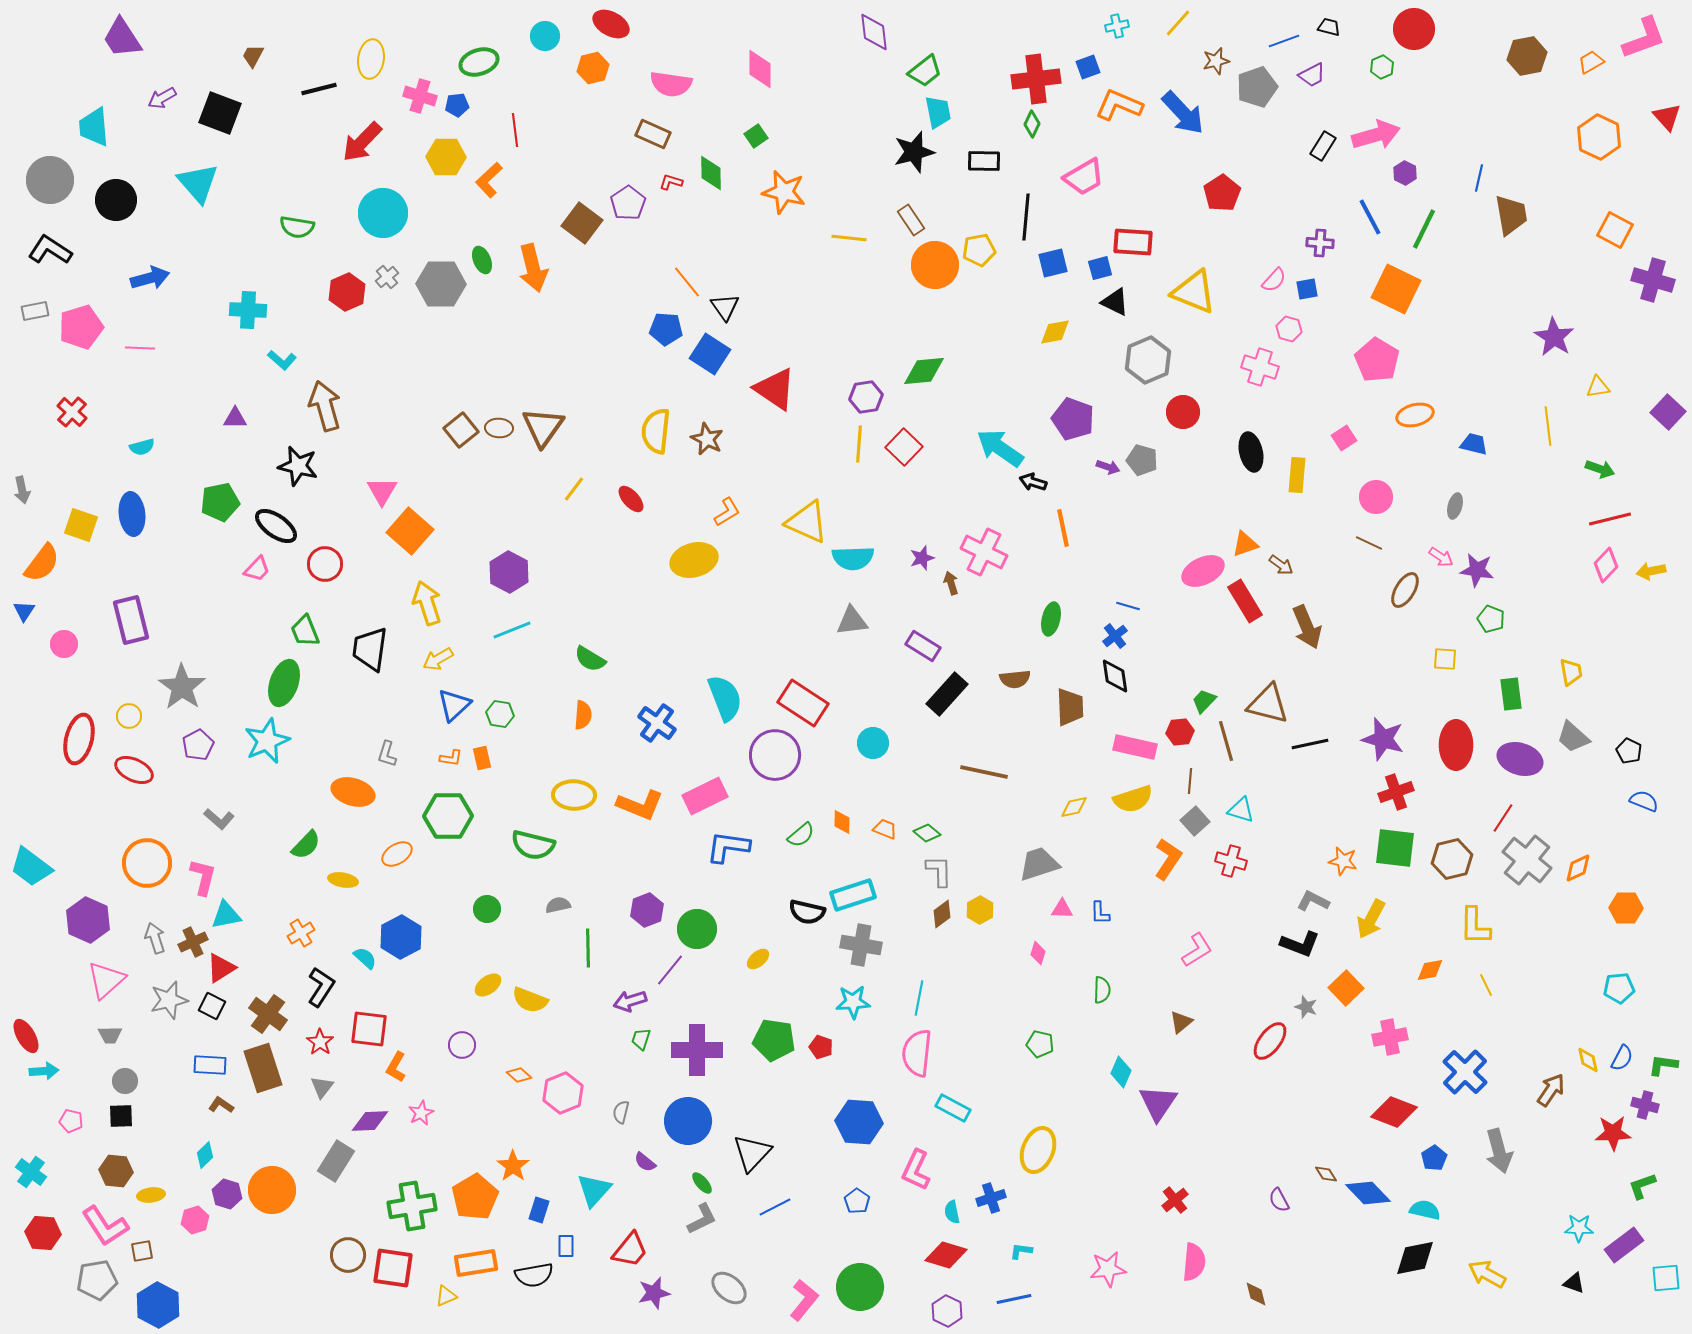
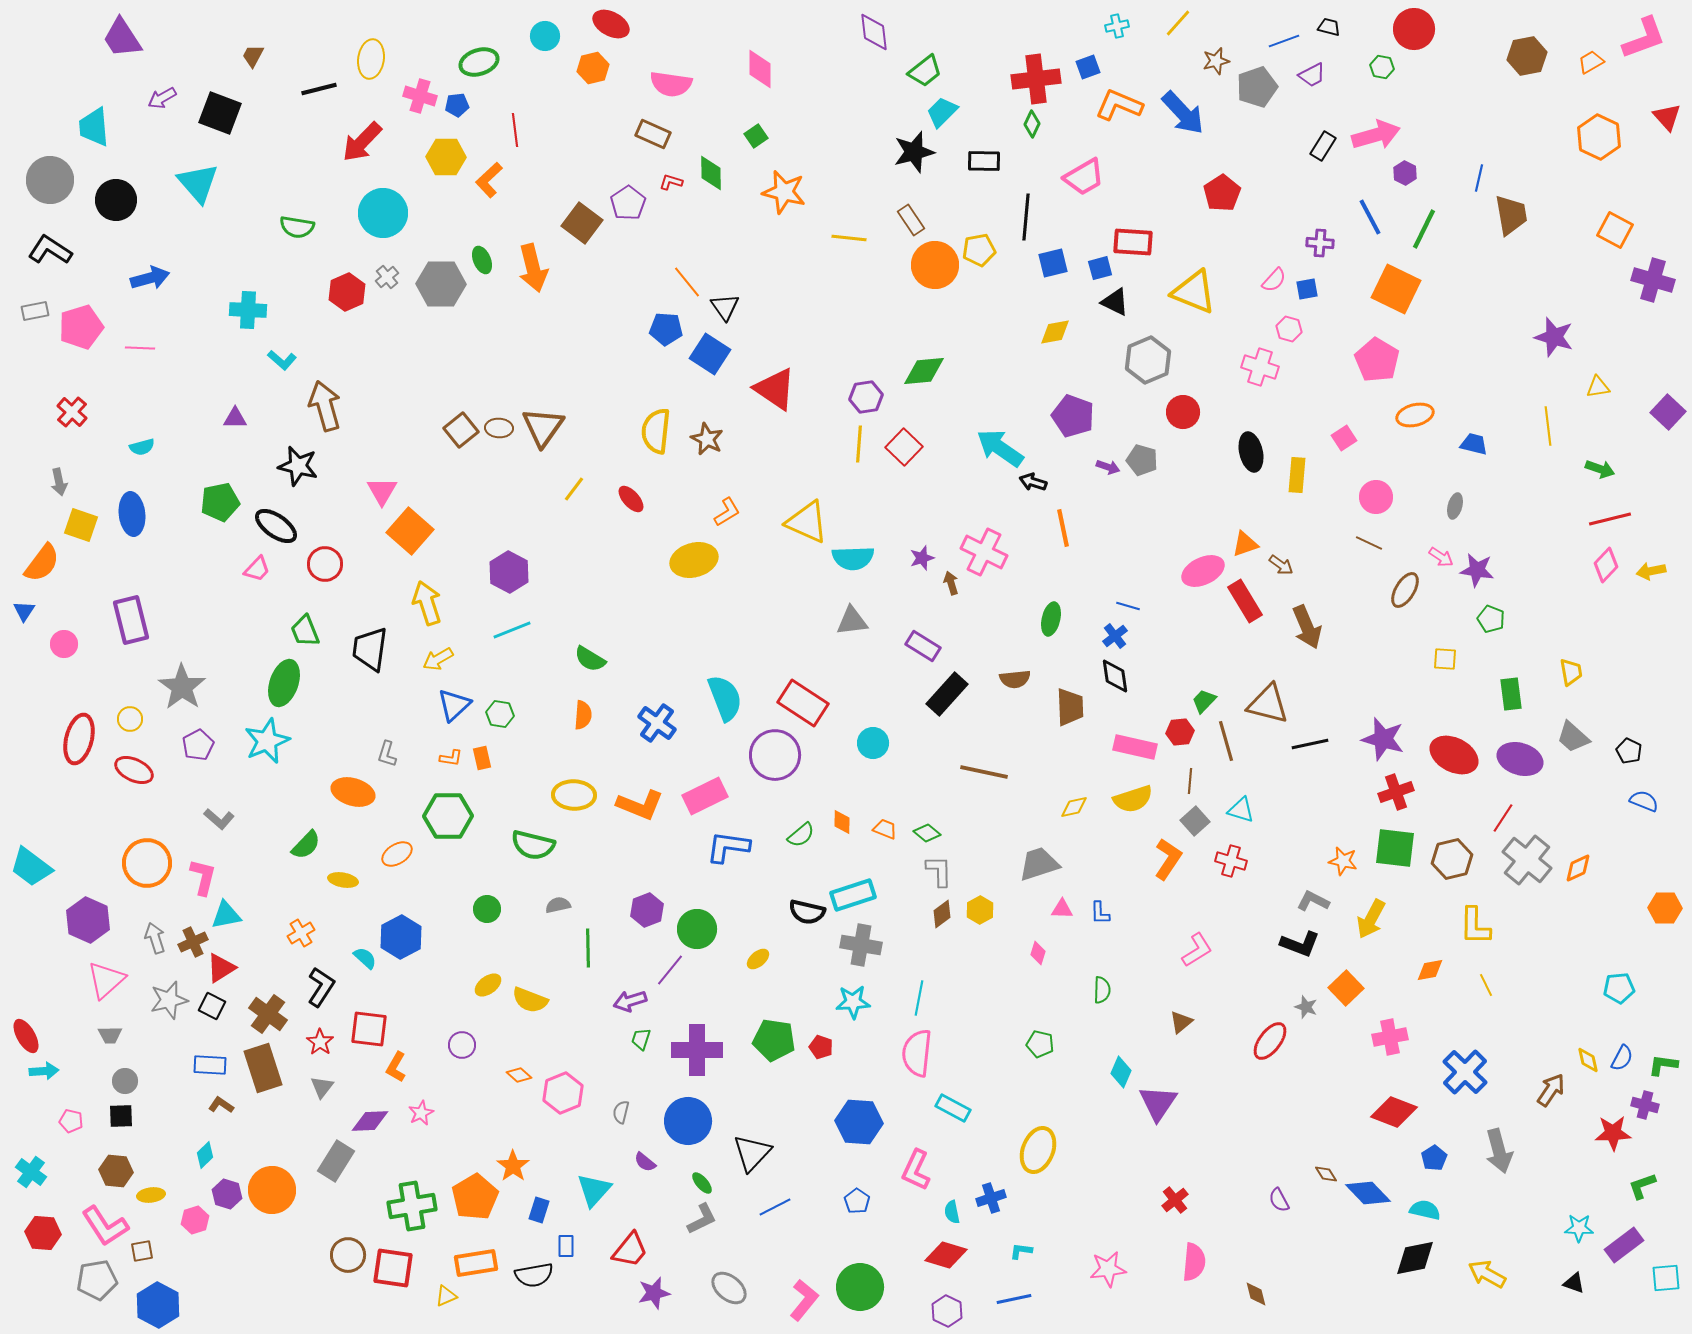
green hexagon at (1382, 67): rotated 25 degrees counterclockwise
cyan trapezoid at (938, 112): moved 4 px right; rotated 124 degrees counterclockwise
purple star at (1554, 337): rotated 15 degrees counterclockwise
purple pentagon at (1073, 419): moved 3 px up
gray arrow at (22, 490): moved 37 px right, 8 px up
yellow circle at (129, 716): moved 1 px right, 3 px down
red ellipse at (1456, 745): moved 2 px left, 10 px down; rotated 63 degrees counterclockwise
orange hexagon at (1626, 908): moved 39 px right
